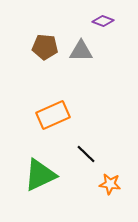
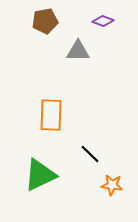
brown pentagon: moved 26 px up; rotated 15 degrees counterclockwise
gray triangle: moved 3 px left
orange rectangle: moved 2 px left; rotated 64 degrees counterclockwise
black line: moved 4 px right
orange star: moved 2 px right, 1 px down
